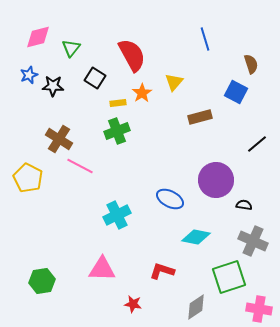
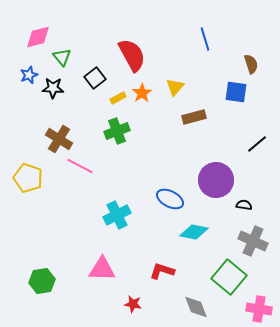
green triangle: moved 9 px left, 9 px down; rotated 18 degrees counterclockwise
black square: rotated 20 degrees clockwise
yellow triangle: moved 1 px right, 5 px down
black star: moved 2 px down
blue square: rotated 20 degrees counterclockwise
yellow rectangle: moved 5 px up; rotated 21 degrees counterclockwise
brown rectangle: moved 6 px left
yellow pentagon: rotated 8 degrees counterclockwise
cyan diamond: moved 2 px left, 5 px up
green square: rotated 32 degrees counterclockwise
gray diamond: rotated 76 degrees counterclockwise
